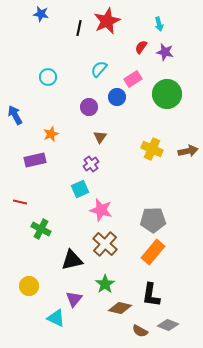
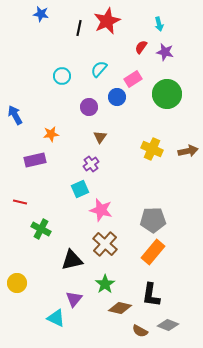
cyan circle: moved 14 px right, 1 px up
orange star: rotated 14 degrees clockwise
yellow circle: moved 12 px left, 3 px up
